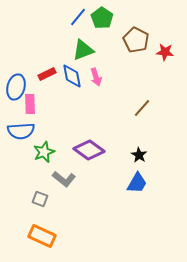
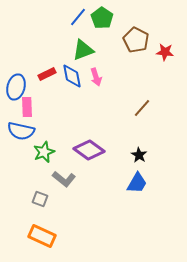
pink rectangle: moved 3 px left, 3 px down
blue semicircle: rotated 16 degrees clockwise
